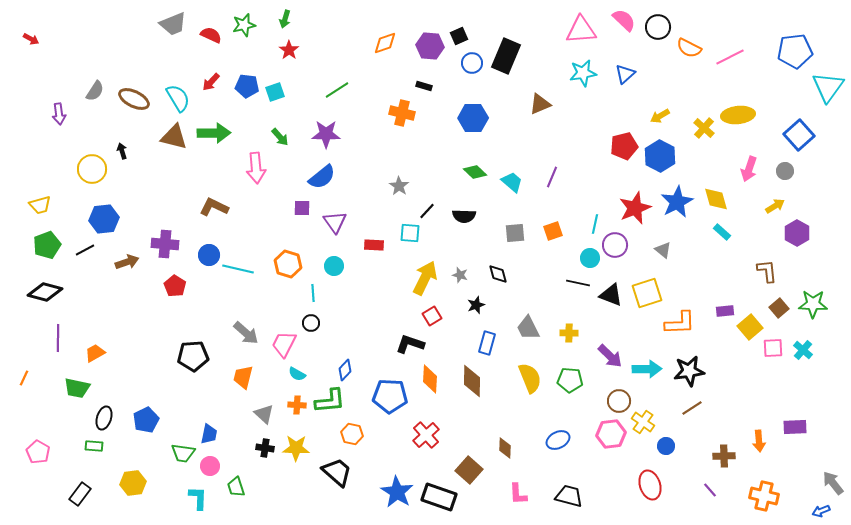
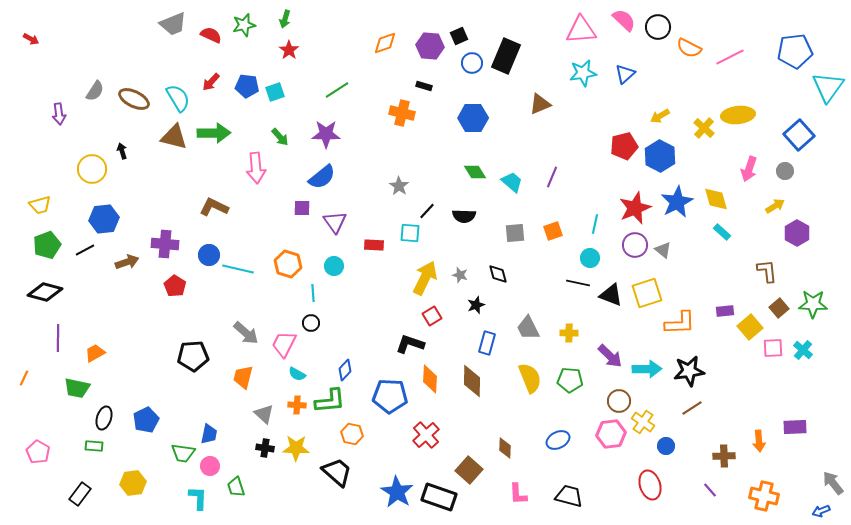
green diamond at (475, 172): rotated 15 degrees clockwise
purple circle at (615, 245): moved 20 px right
